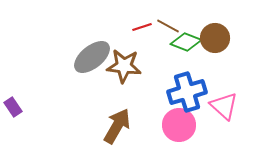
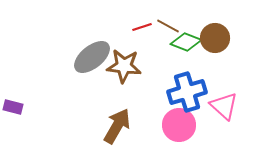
purple rectangle: rotated 42 degrees counterclockwise
